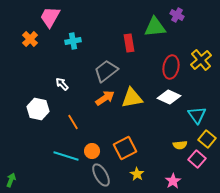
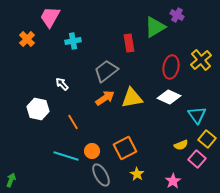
green triangle: rotated 25 degrees counterclockwise
orange cross: moved 3 px left
yellow semicircle: moved 1 px right; rotated 16 degrees counterclockwise
